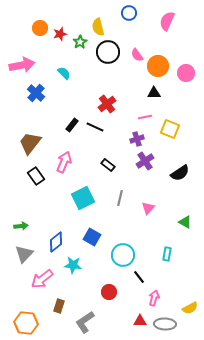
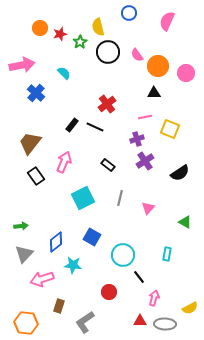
pink arrow at (42, 279): rotated 20 degrees clockwise
